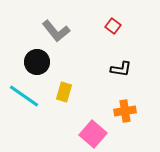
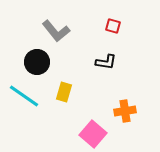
red square: rotated 21 degrees counterclockwise
black L-shape: moved 15 px left, 7 px up
